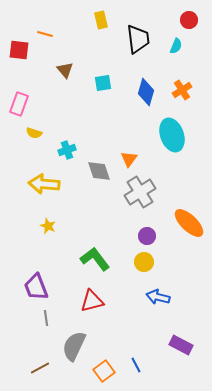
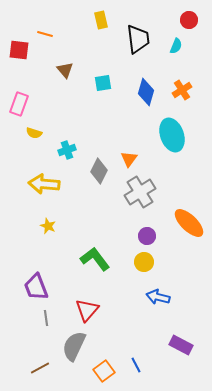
gray diamond: rotated 45 degrees clockwise
red triangle: moved 5 px left, 9 px down; rotated 35 degrees counterclockwise
